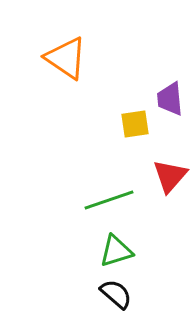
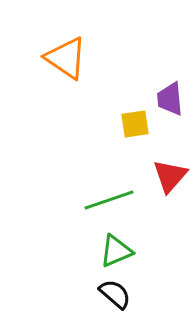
green triangle: rotated 6 degrees counterclockwise
black semicircle: moved 1 px left
